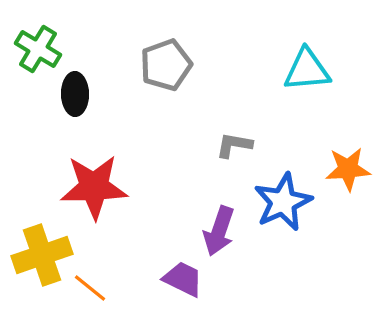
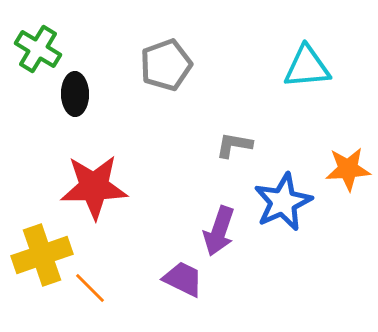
cyan triangle: moved 3 px up
orange line: rotated 6 degrees clockwise
